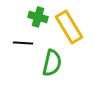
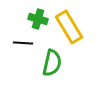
green cross: moved 2 px down
